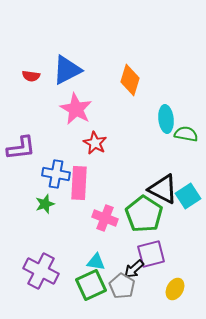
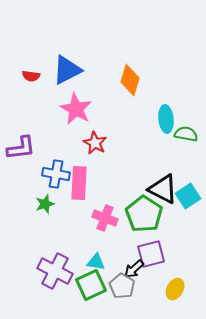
purple cross: moved 14 px right
